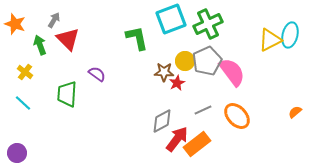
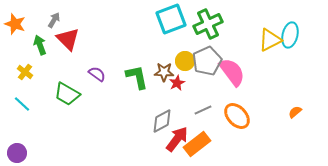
green L-shape: moved 39 px down
green trapezoid: rotated 64 degrees counterclockwise
cyan line: moved 1 px left, 1 px down
